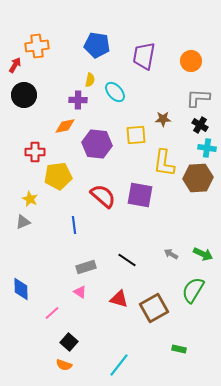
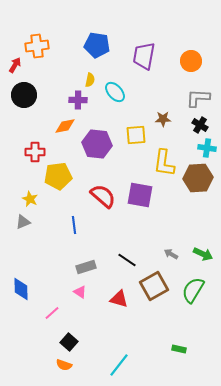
brown square: moved 22 px up
